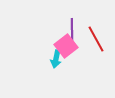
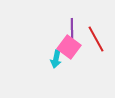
pink square: moved 3 px right, 1 px down; rotated 15 degrees counterclockwise
